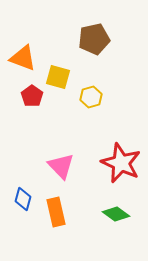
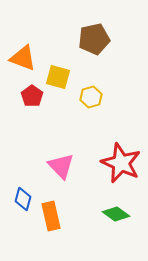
orange rectangle: moved 5 px left, 4 px down
